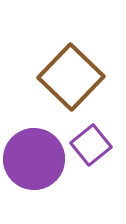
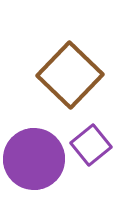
brown square: moved 1 px left, 2 px up
